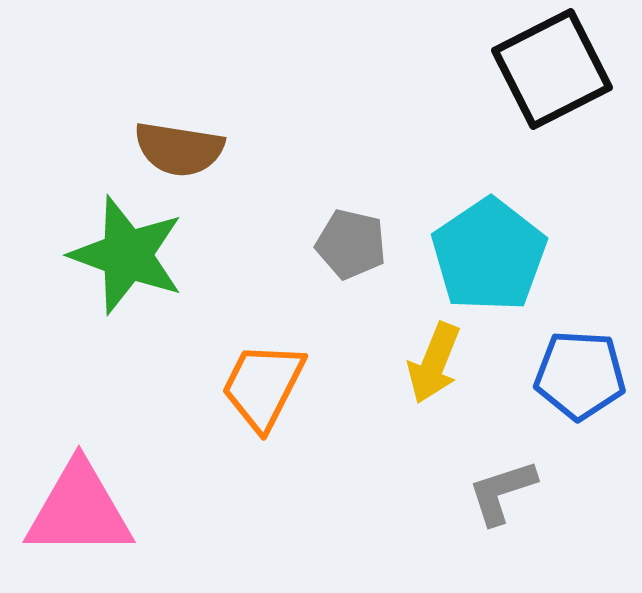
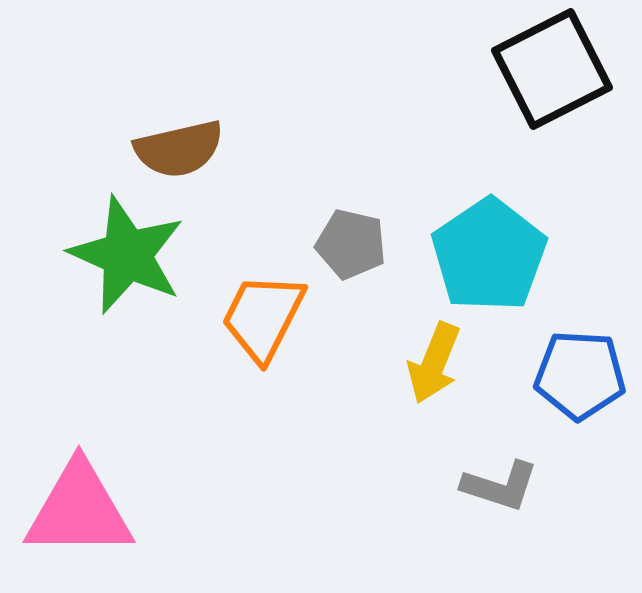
brown semicircle: rotated 22 degrees counterclockwise
green star: rotated 4 degrees clockwise
orange trapezoid: moved 69 px up
gray L-shape: moved 2 px left, 6 px up; rotated 144 degrees counterclockwise
